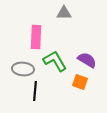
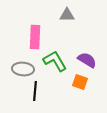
gray triangle: moved 3 px right, 2 px down
pink rectangle: moved 1 px left
